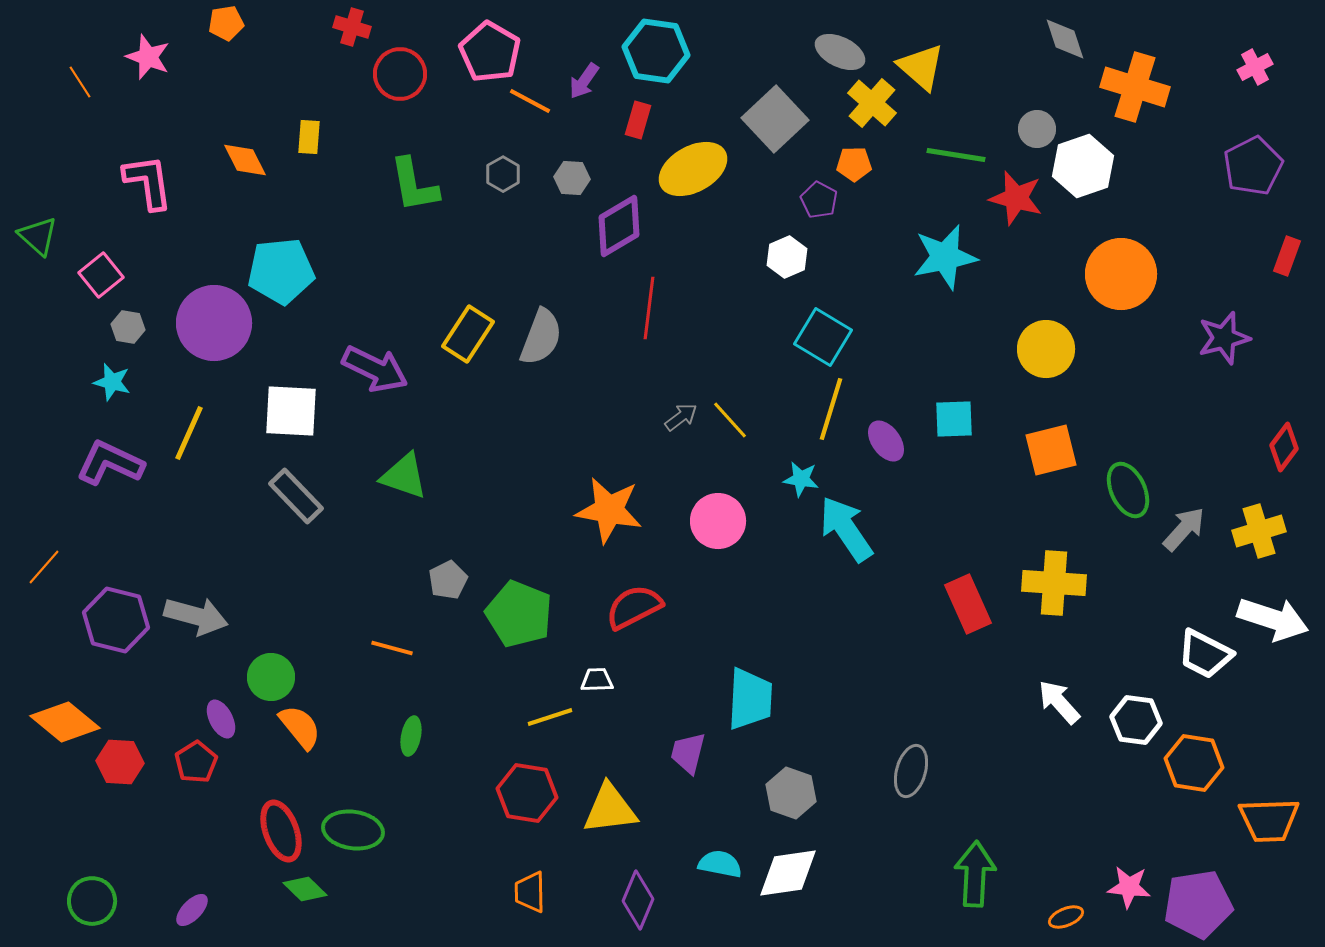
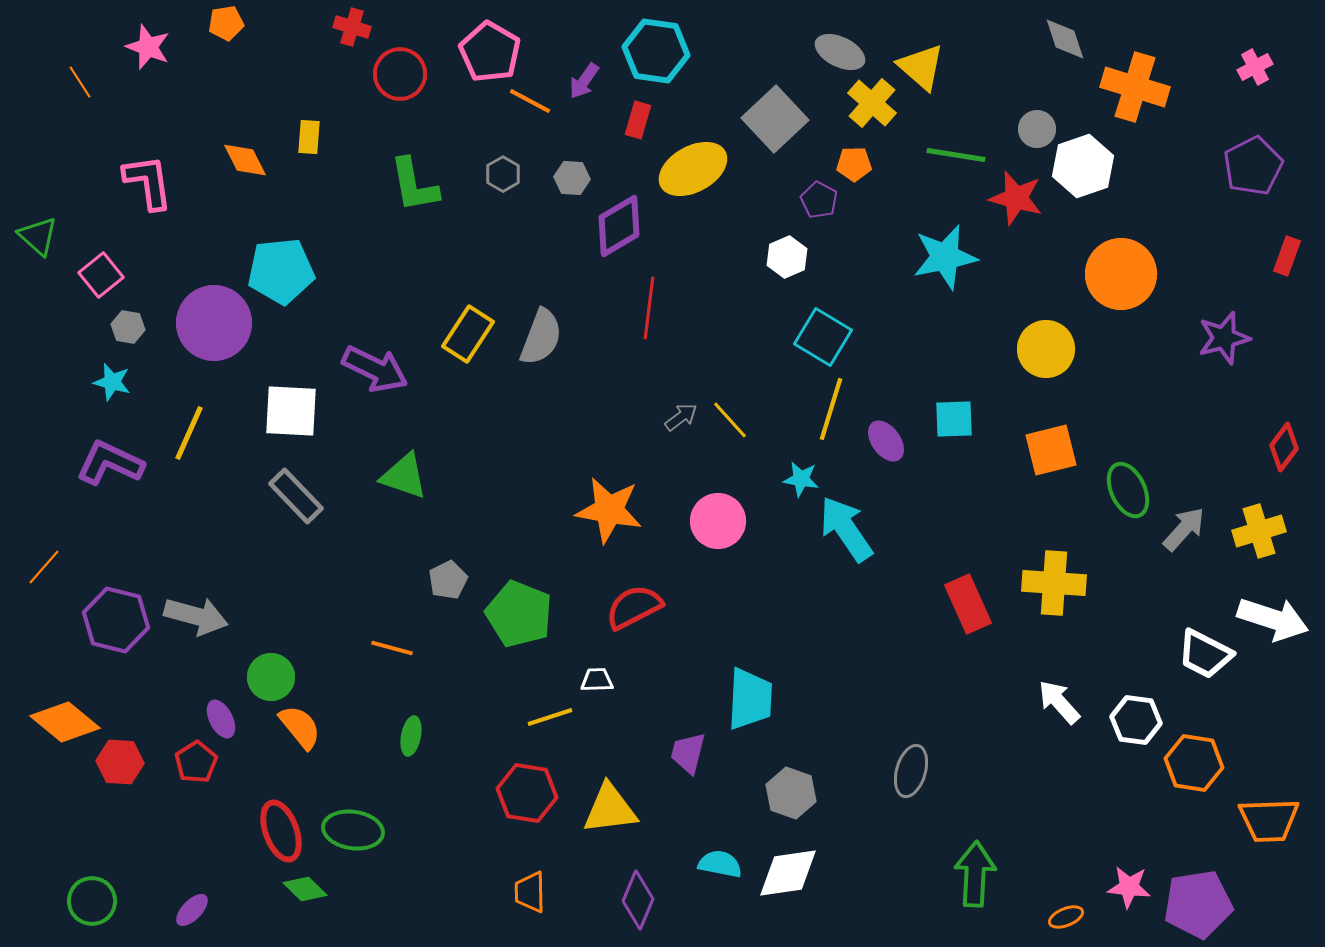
pink star at (148, 57): moved 10 px up
